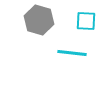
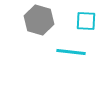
cyan line: moved 1 px left, 1 px up
